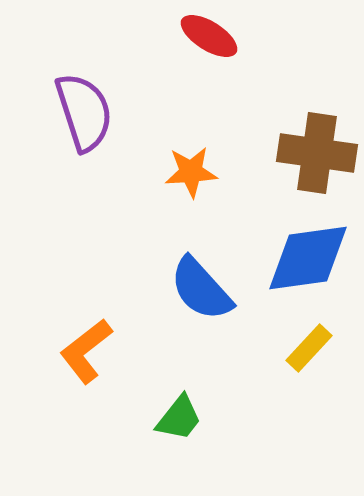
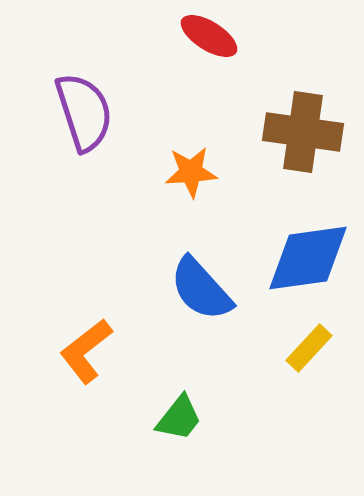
brown cross: moved 14 px left, 21 px up
